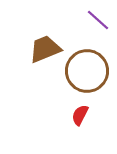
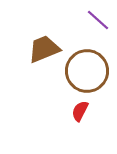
brown trapezoid: moved 1 px left
red semicircle: moved 4 px up
